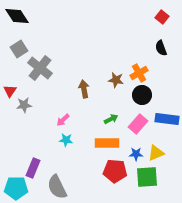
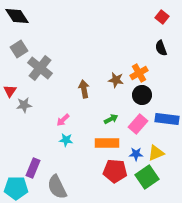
green square: rotated 30 degrees counterclockwise
